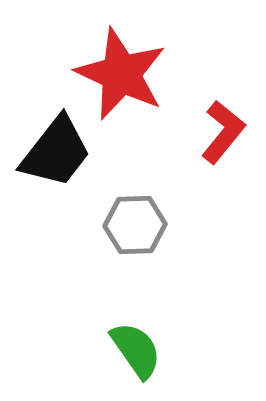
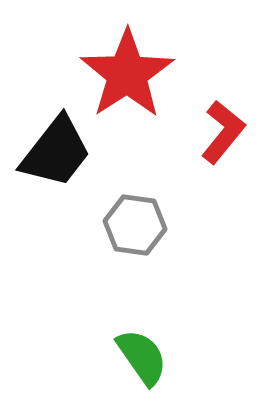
red star: moved 6 px right; rotated 14 degrees clockwise
gray hexagon: rotated 10 degrees clockwise
green semicircle: moved 6 px right, 7 px down
